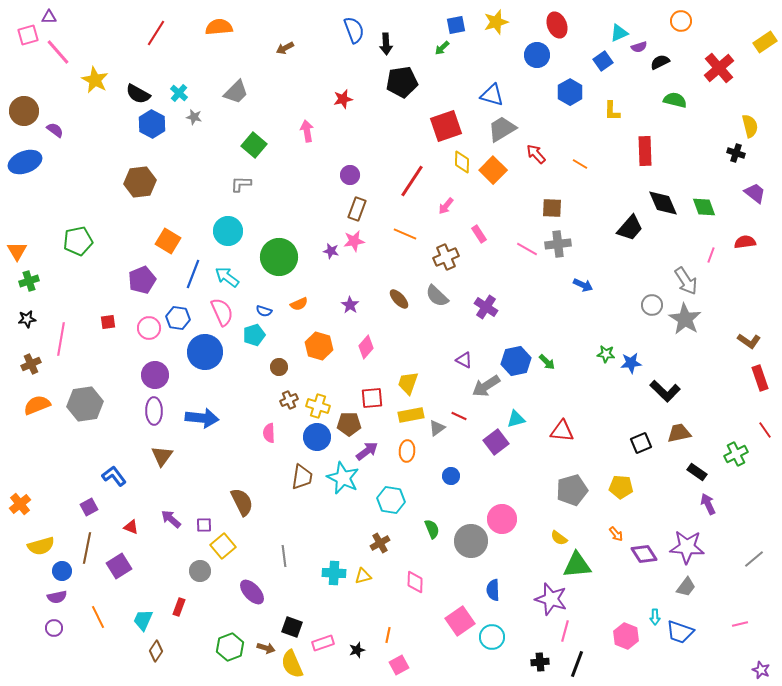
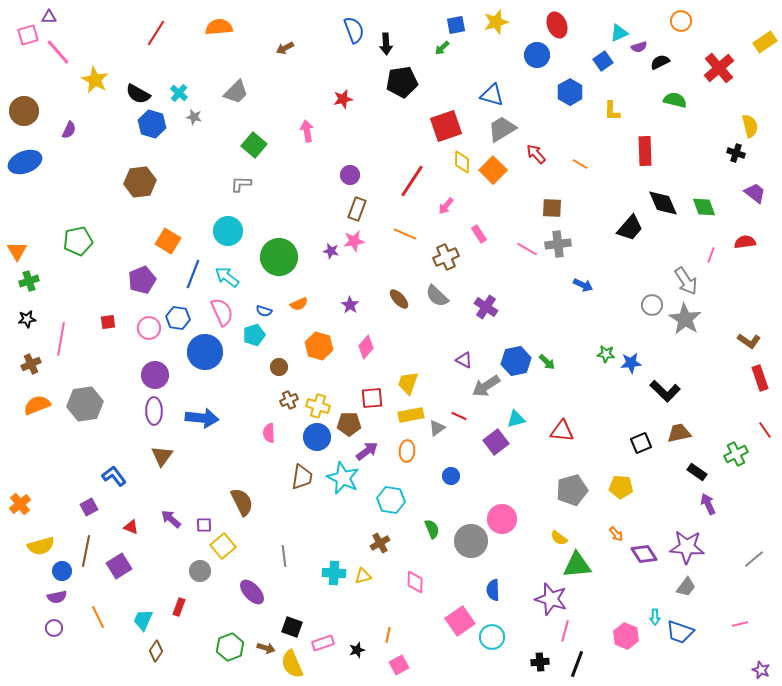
blue hexagon at (152, 124): rotated 12 degrees counterclockwise
purple semicircle at (55, 130): moved 14 px right; rotated 78 degrees clockwise
brown line at (87, 548): moved 1 px left, 3 px down
